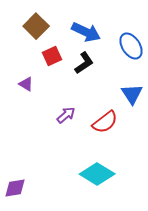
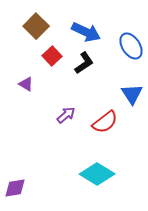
red square: rotated 18 degrees counterclockwise
